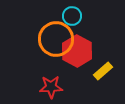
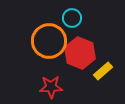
cyan circle: moved 2 px down
orange circle: moved 7 px left, 2 px down
red hexagon: moved 3 px right, 2 px down; rotated 8 degrees counterclockwise
